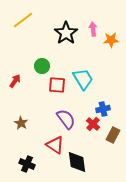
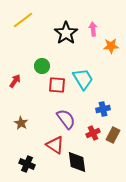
orange star: moved 6 px down
red cross: moved 9 px down; rotated 24 degrees clockwise
